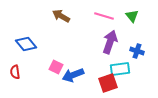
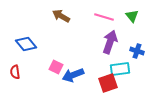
pink line: moved 1 px down
